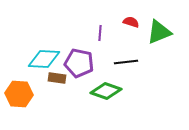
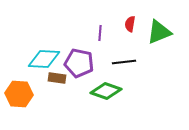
red semicircle: moved 1 px left, 2 px down; rotated 98 degrees counterclockwise
black line: moved 2 px left
